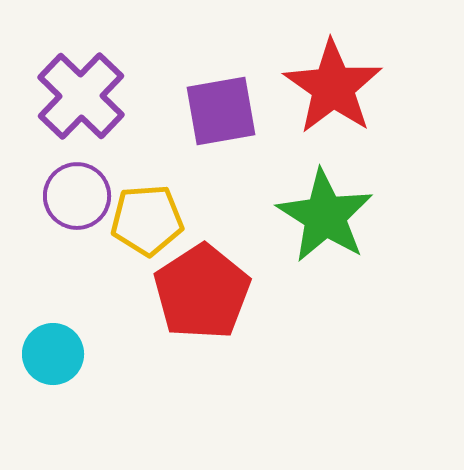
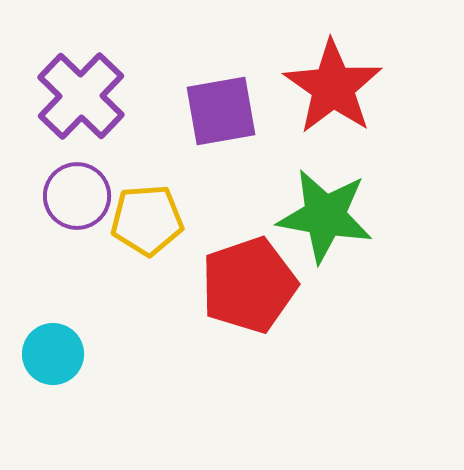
green star: rotated 22 degrees counterclockwise
red pentagon: moved 47 px right, 7 px up; rotated 14 degrees clockwise
